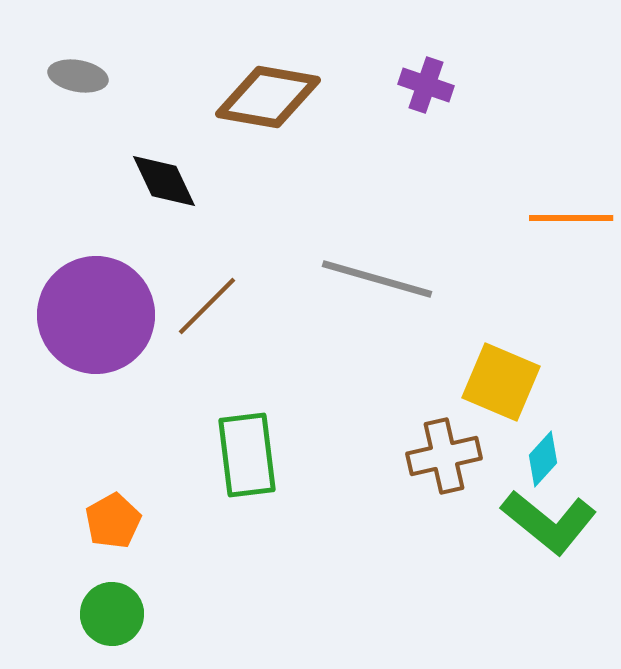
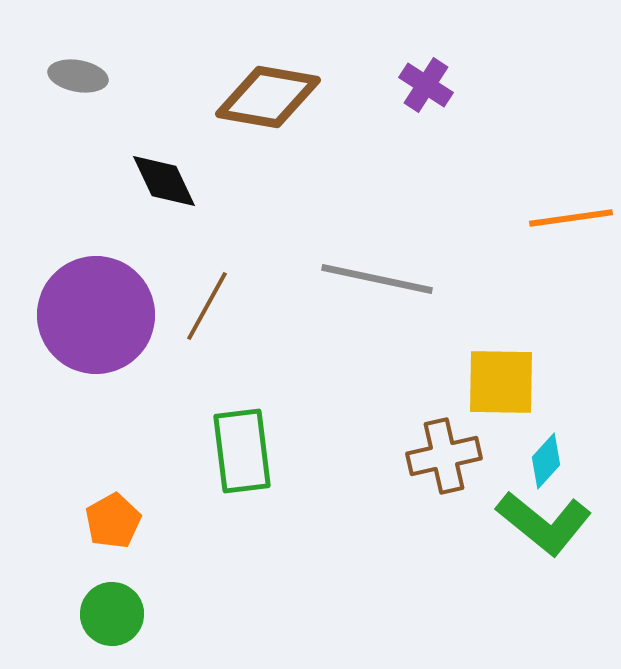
purple cross: rotated 14 degrees clockwise
orange line: rotated 8 degrees counterclockwise
gray line: rotated 4 degrees counterclockwise
brown line: rotated 16 degrees counterclockwise
yellow square: rotated 22 degrees counterclockwise
green rectangle: moved 5 px left, 4 px up
cyan diamond: moved 3 px right, 2 px down
green L-shape: moved 5 px left, 1 px down
